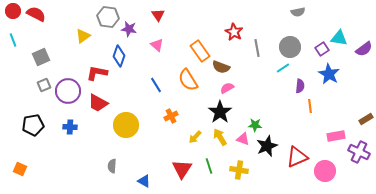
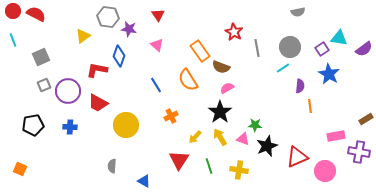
red L-shape at (97, 73): moved 3 px up
purple cross at (359, 152): rotated 15 degrees counterclockwise
red triangle at (182, 169): moved 3 px left, 9 px up
